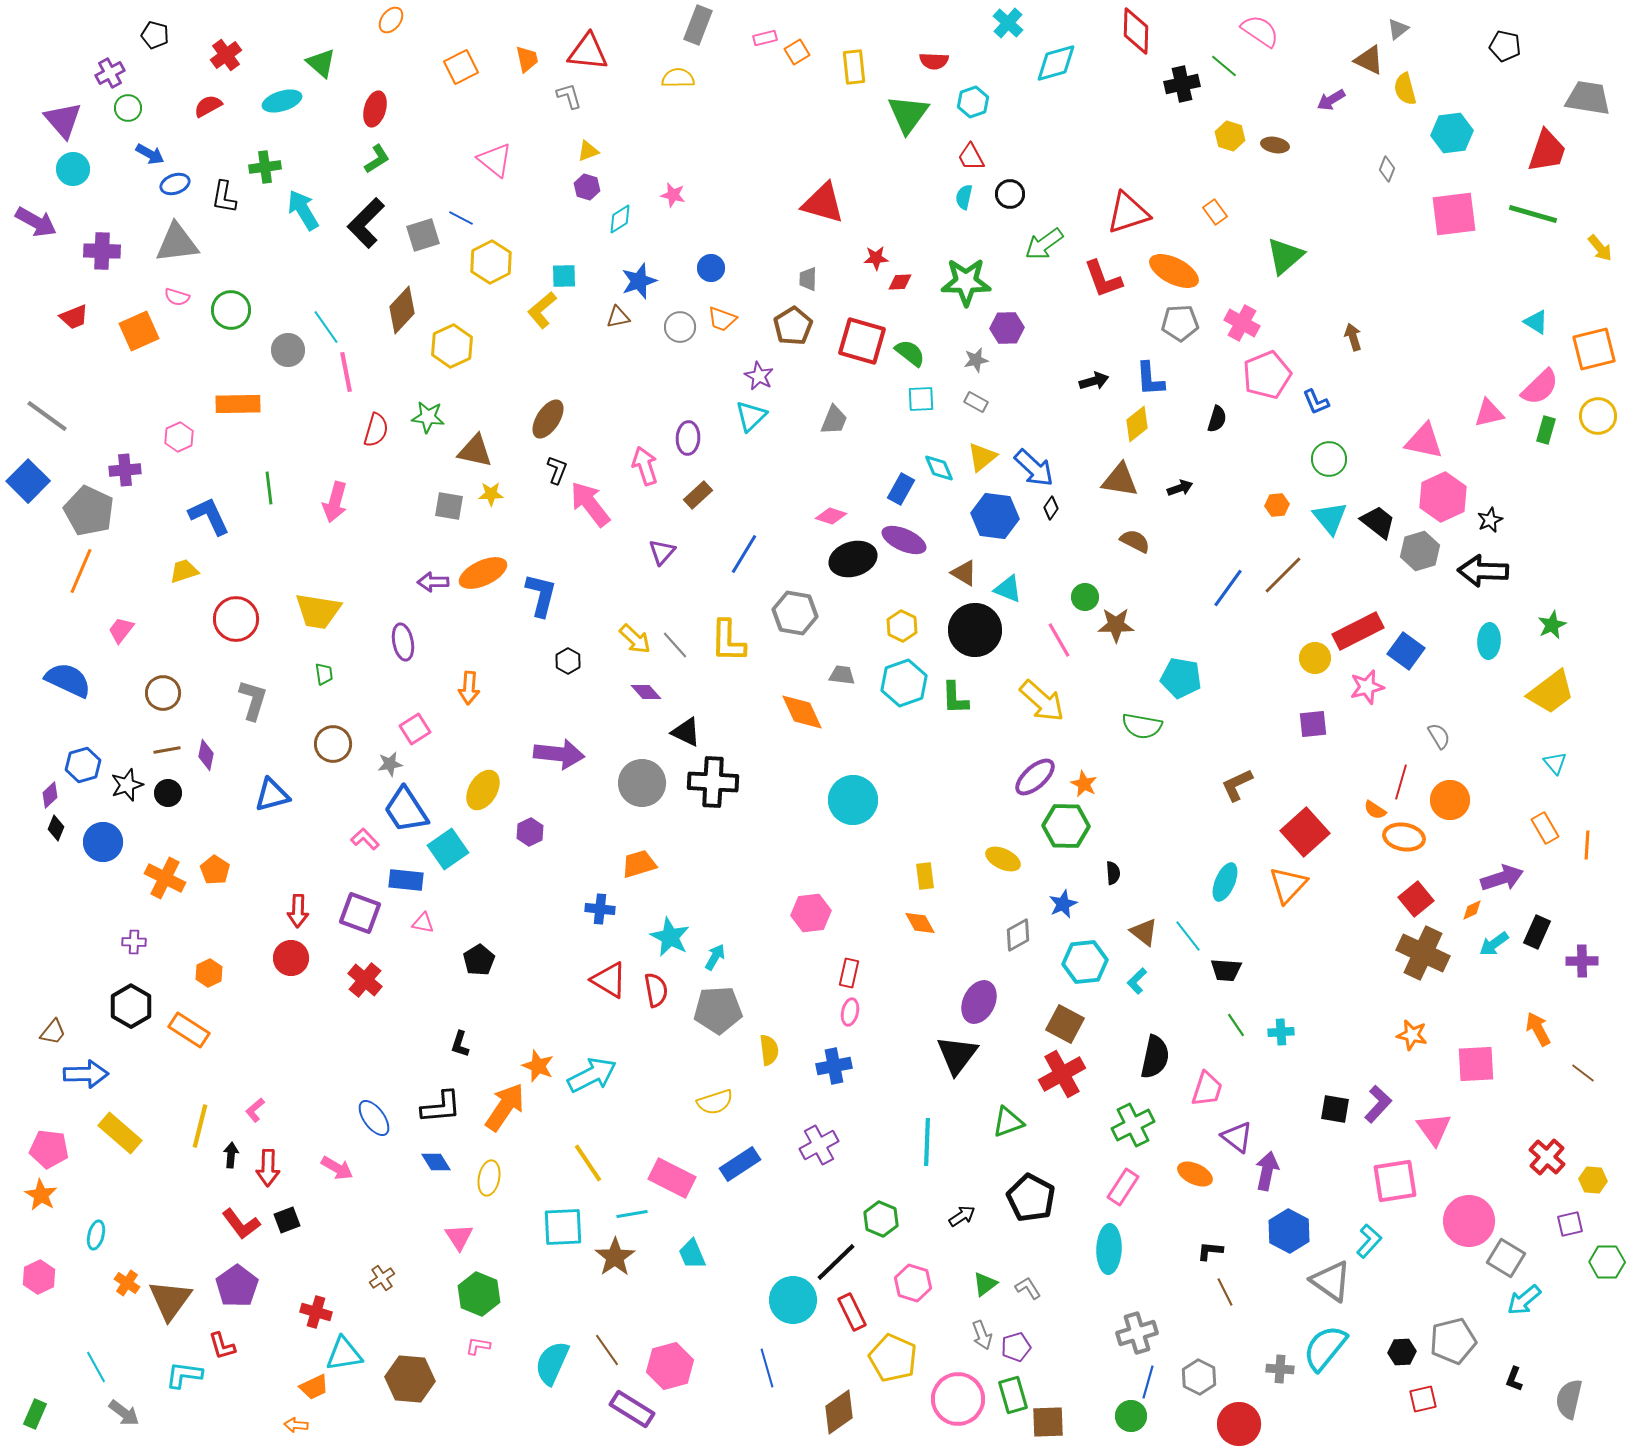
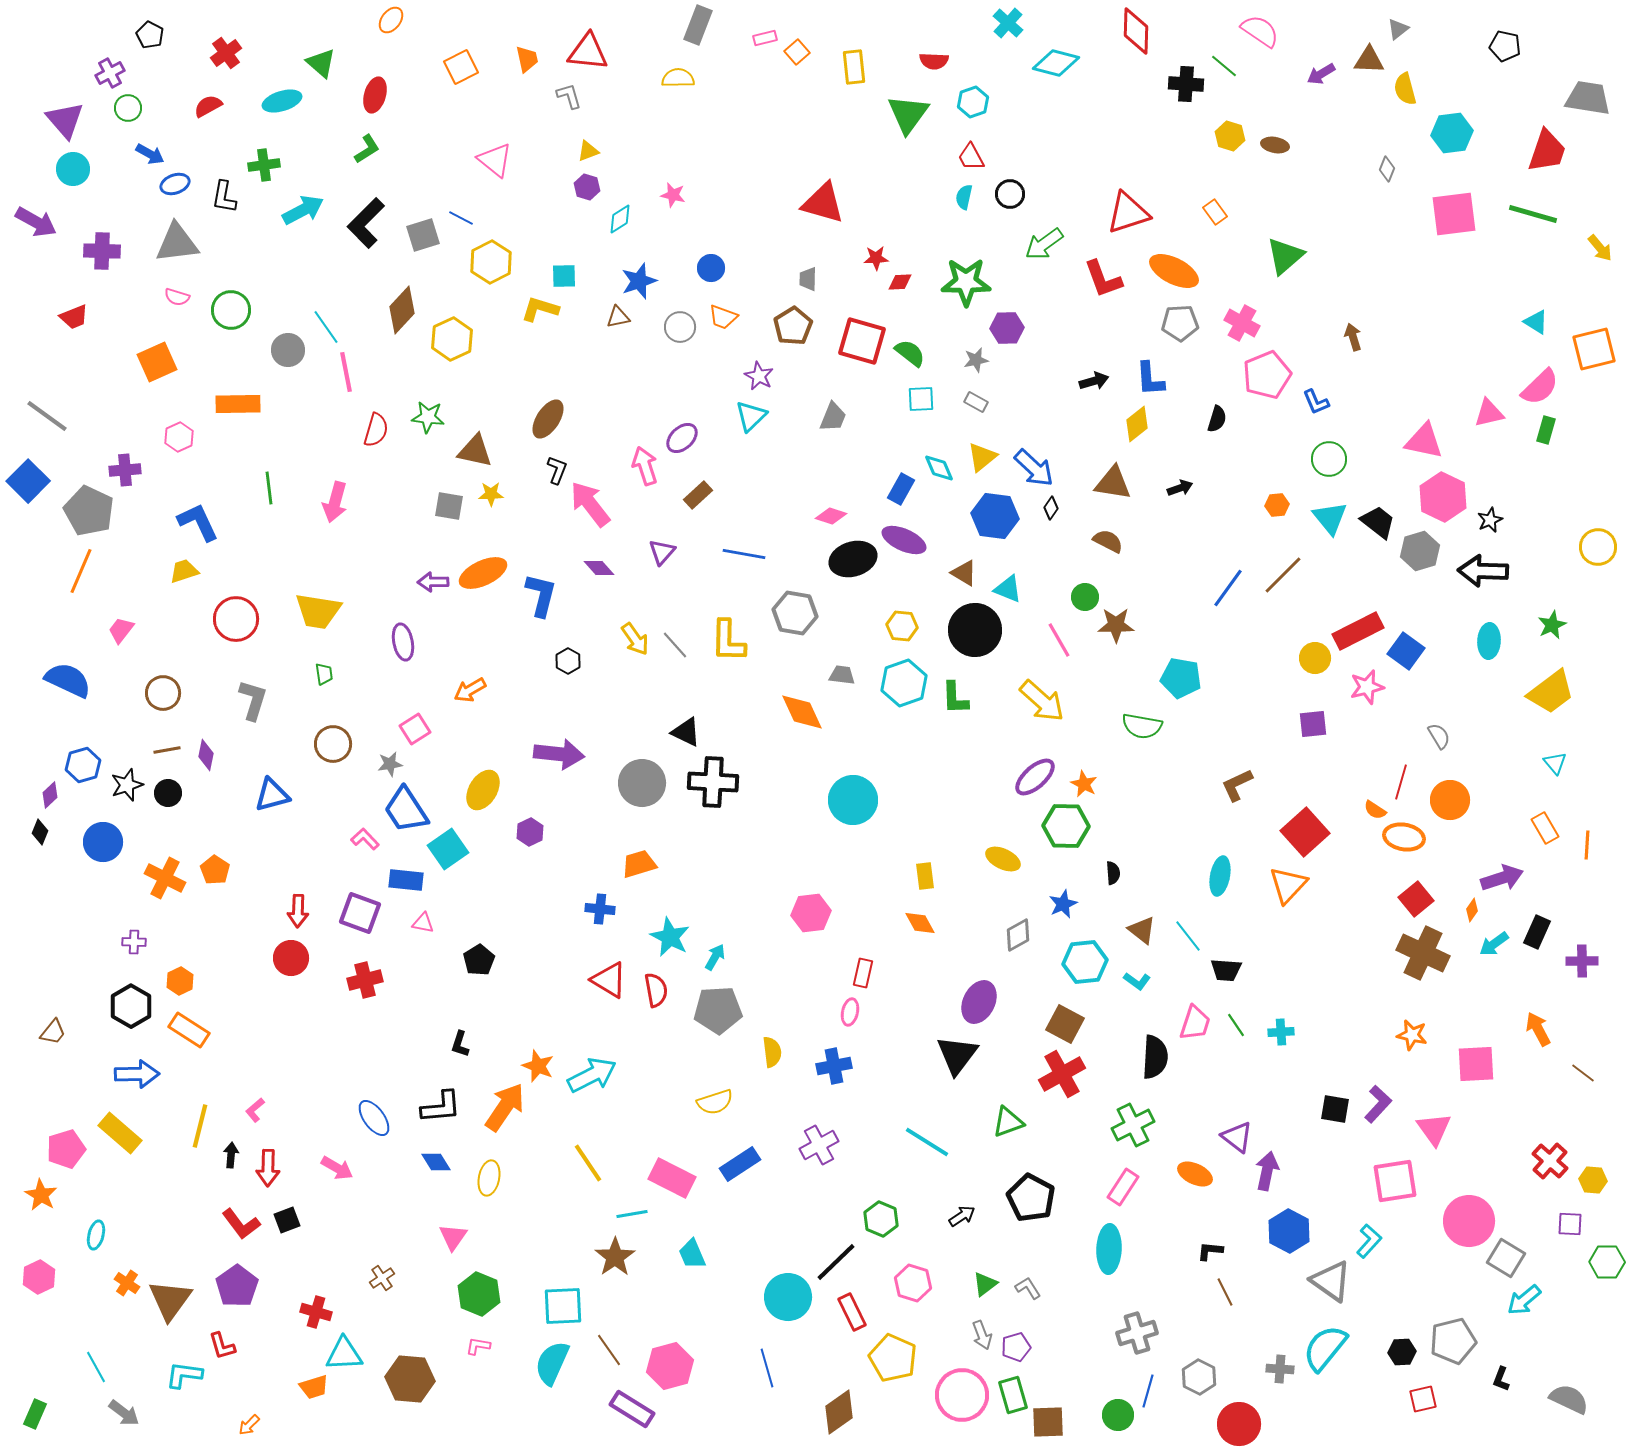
black pentagon at (155, 35): moved 5 px left; rotated 12 degrees clockwise
orange square at (797, 52): rotated 10 degrees counterclockwise
red cross at (226, 55): moved 2 px up
brown triangle at (1369, 60): rotated 24 degrees counterclockwise
cyan diamond at (1056, 63): rotated 30 degrees clockwise
black cross at (1182, 84): moved 4 px right; rotated 16 degrees clockwise
purple arrow at (1331, 100): moved 10 px left, 26 px up
red ellipse at (375, 109): moved 14 px up
purple triangle at (63, 120): moved 2 px right
green L-shape at (377, 159): moved 10 px left, 10 px up
green cross at (265, 167): moved 1 px left, 2 px up
cyan arrow at (303, 210): rotated 93 degrees clockwise
yellow L-shape at (542, 310): moved 2 px left, 1 px up; rotated 57 degrees clockwise
orange trapezoid at (722, 319): moved 1 px right, 2 px up
orange square at (139, 331): moved 18 px right, 31 px down
yellow hexagon at (452, 346): moved 7 px up
yellow circle at (1598, 416): moved 131 px down
gray trapezoid at (834, 420): moved 1 px left, 3 px up
purple ellipse at (688, 438): moved 6 px left; rotated 44 degrees clockwise
brown triangle at (1120, 480): moved 7 px left, 3 px down
pink hexagon at (1443, 497): rotated 9 degrees counterclockwise
blue L-shape at (209, 516): moved 11 px left, 6 px down
brown semicircle at (1135, 541): moved 27 px left
blue line at (744, 554): rotated 69 degrees clockwise
yellow hexagon at (902, 626): rotated 20 degrees counterclockwise
yellow arrow at (635, 639): rotated 12 degrees clockwise
orange arrow at (469, 688): moved 1 px right, 2 px down; rotated 56 degrees clockwise
purple diamond at (646, 692): moved 47 px left, 124 px up
black diamond at (56, 828): moved 16 px left, 4 px down
cyan ellipse at (1225, 882): moved 5 px left, 6 px up; rotated 12 degrees counterclockwise
orange diamond at (1472, 910): rotated 30 degrees counterclockwise
brown triangle at (1144, 932): moved 2 px left, 2 px up
orange hexagon at (209, 973): moved 29 px left, 8 px down
red rectangle at (849, 973): moved 14 px right
red cross at (365, 980): rotated 36 degrees clockwise
cyan L-shape at (1137, 981): rotated 100 degrees counterclockwise
yellow semicircle at (769, 1050): moved 3 px right, 2 px down
black semicircle at (1155, 1057): rotated 9 degrees counterclockwise
blue arrow at (86, 1074): moved 51 px right
pink trapezoid at (1207, 1089): moved 12 px left, 66 px up
cyan line at (927, 1142): rotated 60 degrees counterclockwise
pink pentagon at (49, 1149): moved 17 px right; rotated 24 degrees counterclockwise
red cross at (1547, 1157): moved 3 px right, 4 px down
purple square at (1570, 1224): rotated 16 degrees clockwise
cyan square at (563, 1227): moved 79 px down
pink triangle at (459, 1237): moved 6 px left; rotated 8 degrees clockwise
cyan circle at (793, 1300): moved 5 px left, 3 px up
brown line at (607, 1350): moved 2 px right
cyan triangle at (344, 1354): rotated 6 degrees clockwise
black L-shape at (1514, 1379): moved 13 px left
blue line at (1148, 1382): moved 9 px down
orange trapezoid at (314, 1387): rotated 8 degrees clockwise
pink circle at (958, 1399): moved 4 px right, 4 px up
gray semicircle at (1569, 1399): rotated 102 degrees clockwise
green circle at (1131, 1416): moved 13 px left, 1 px up
orange arrow at (296, 1425): moved 47 px left; rotated 50 degrees counterclockwise
